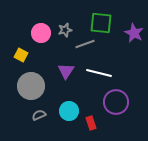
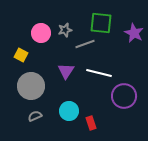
purple circle: moved 8 px right, 6 px up
gray semicircle: moved 4 px left, 1 px down
